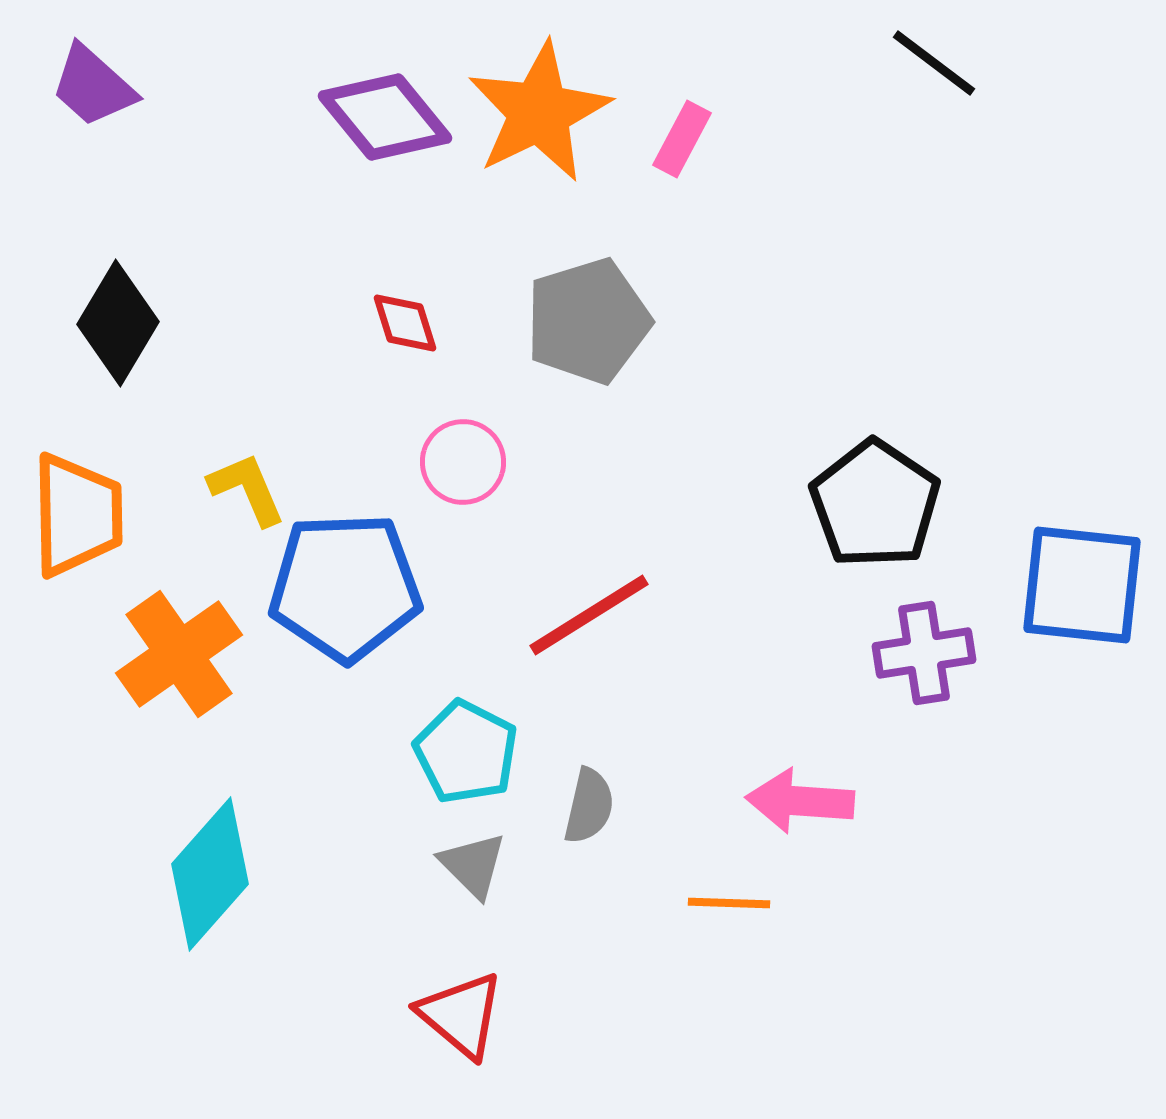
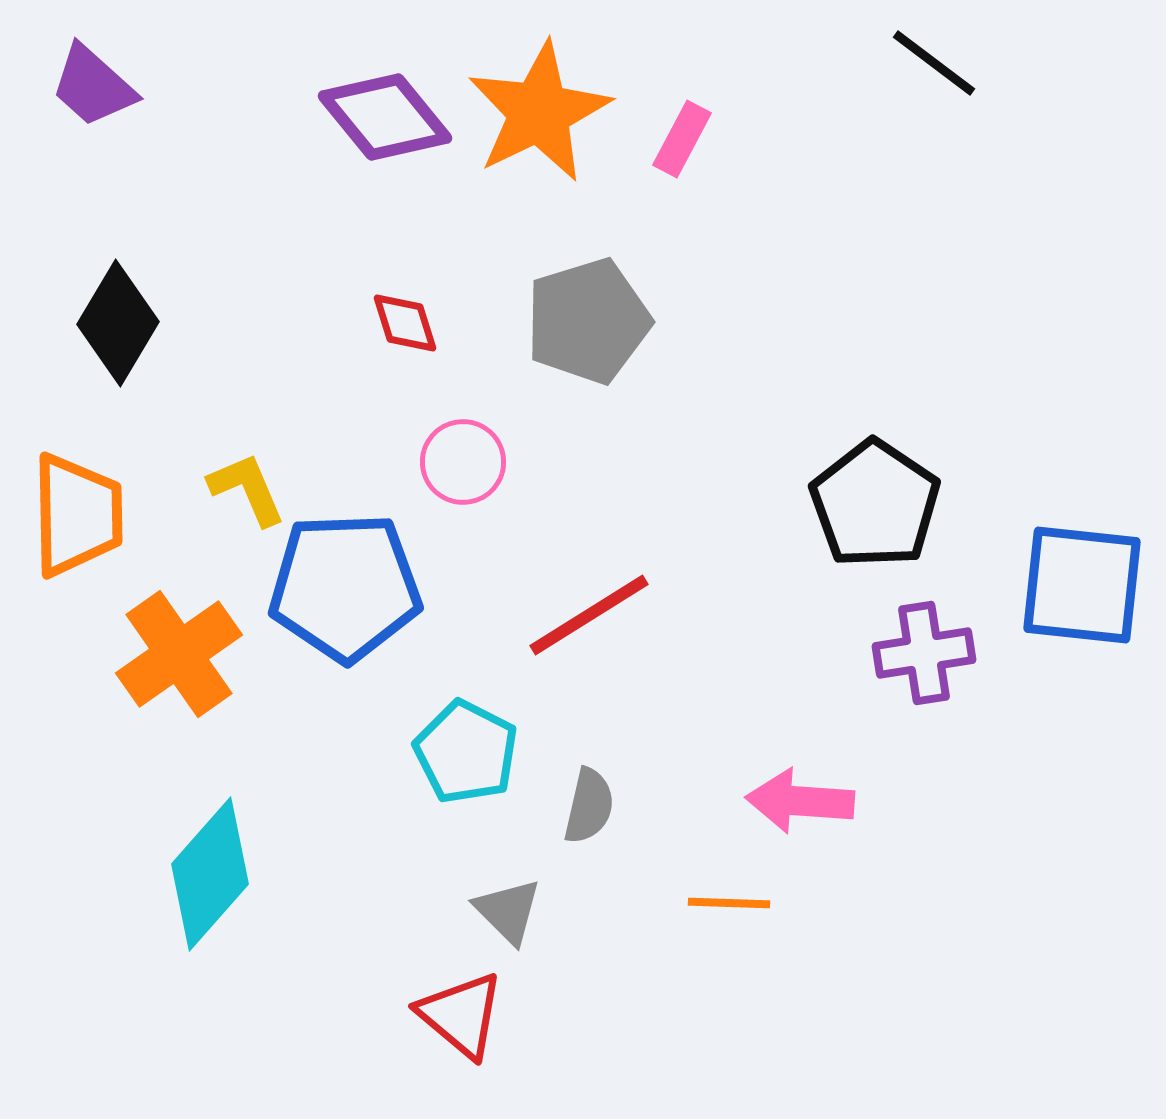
gray triangle: moved 35 px right, 46 px down
